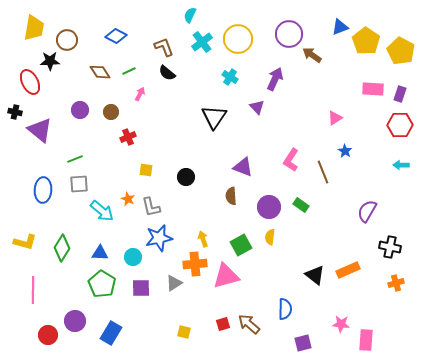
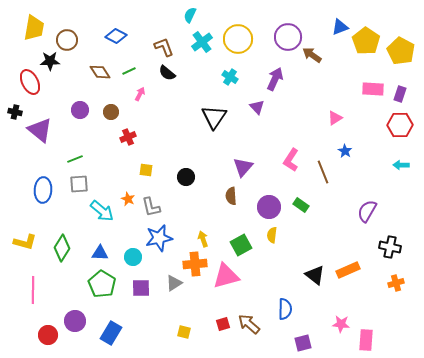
purple circle at (289, 34): moved 1 px left, 3 px down
purple triangle at (243, 167): rotated 50 degrees clockwise
yellow semicircle at (270, 237): moved 2 px right, 2 px up
